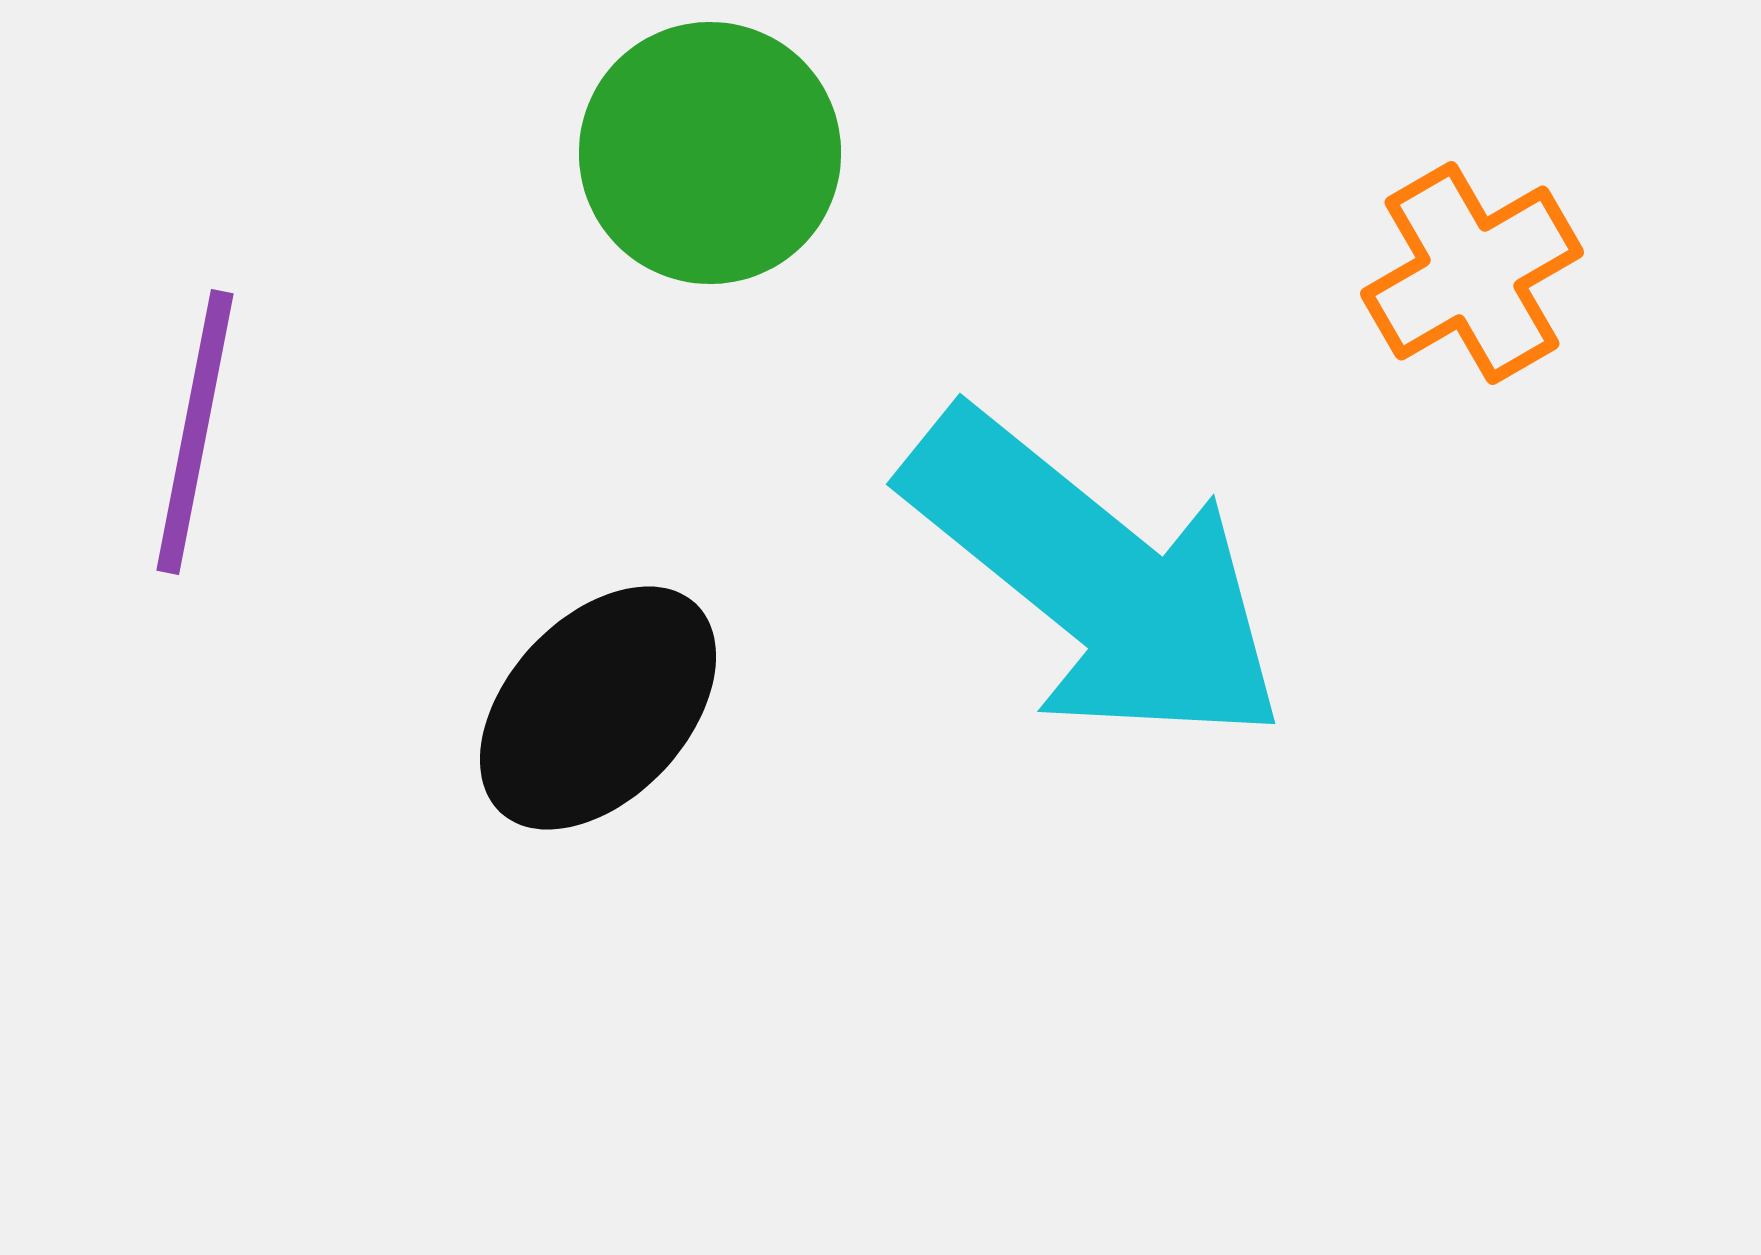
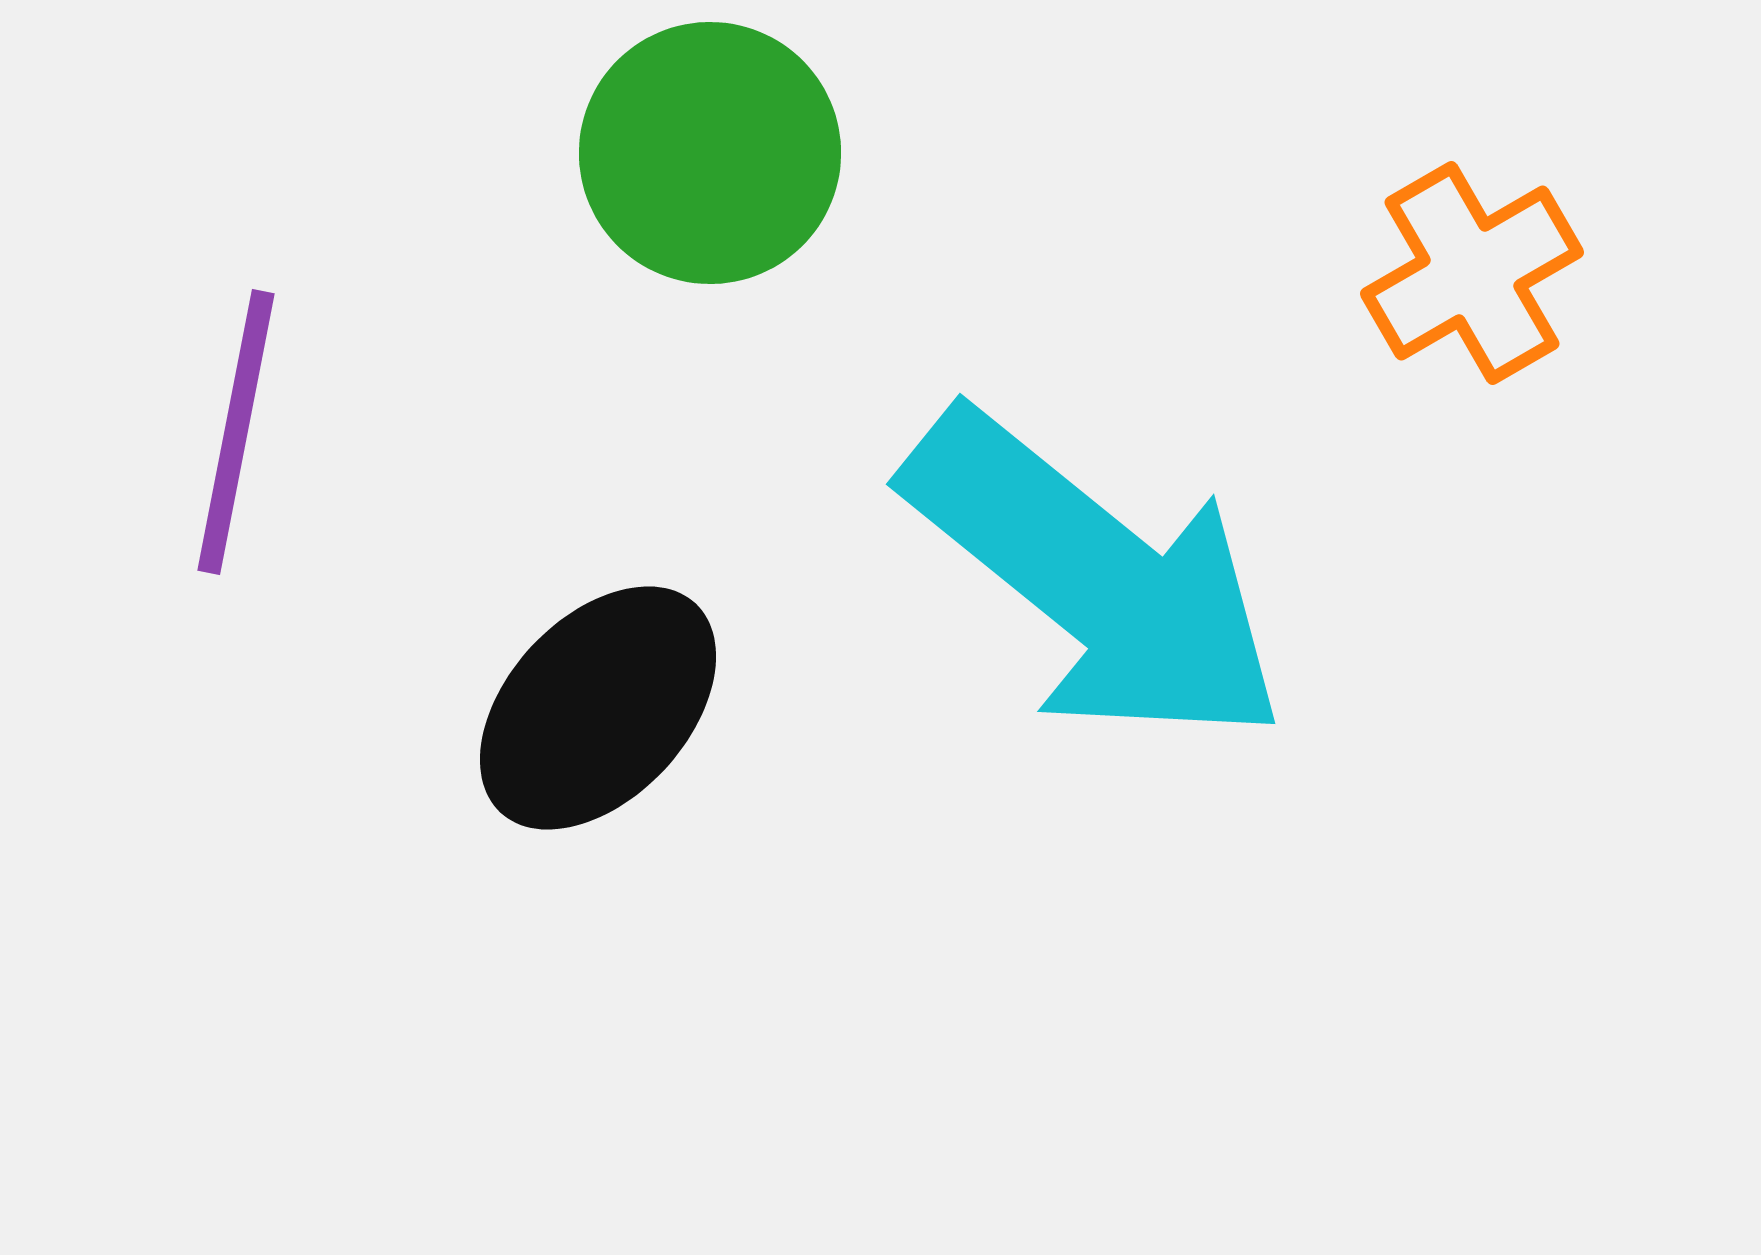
purple line: moved 41 px right
